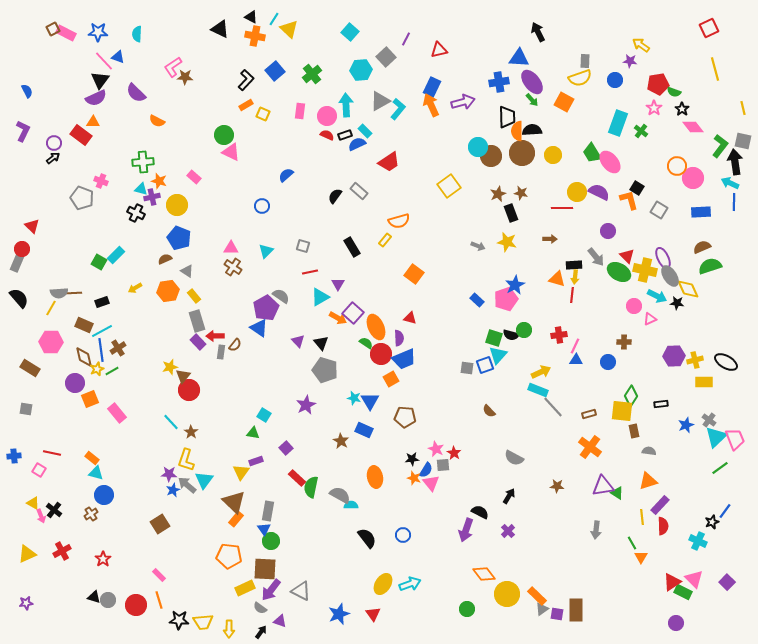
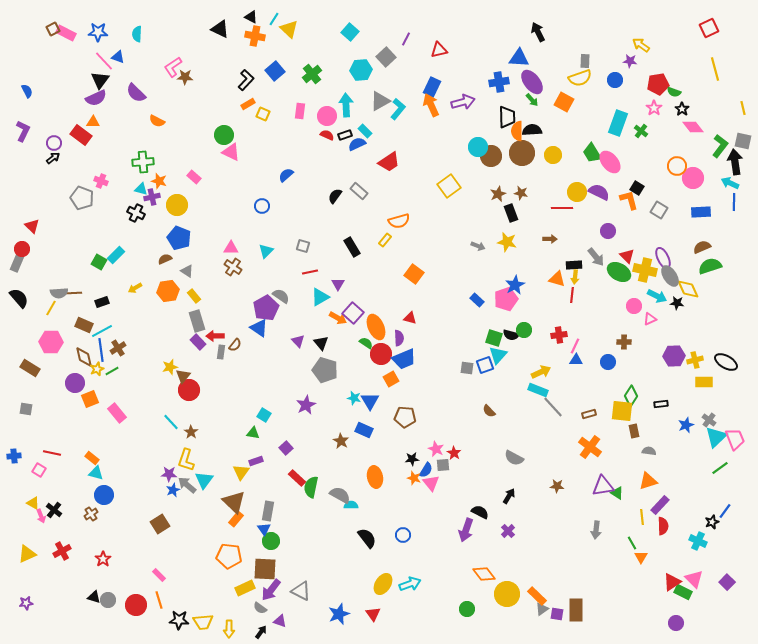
orange rectangle at (246, 105): moved 2 px right, 1 px up
